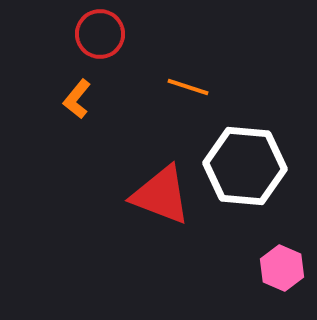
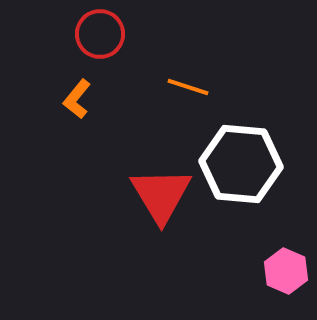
white hexagon: moved 4 px left, 2 px up
red triangle: rotated 38 degrees clockwise
pink hexagon: moved 4 px right, 3 px down
